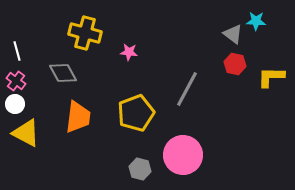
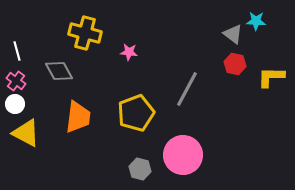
gray diamond: moved 4 px left, 2 px up
